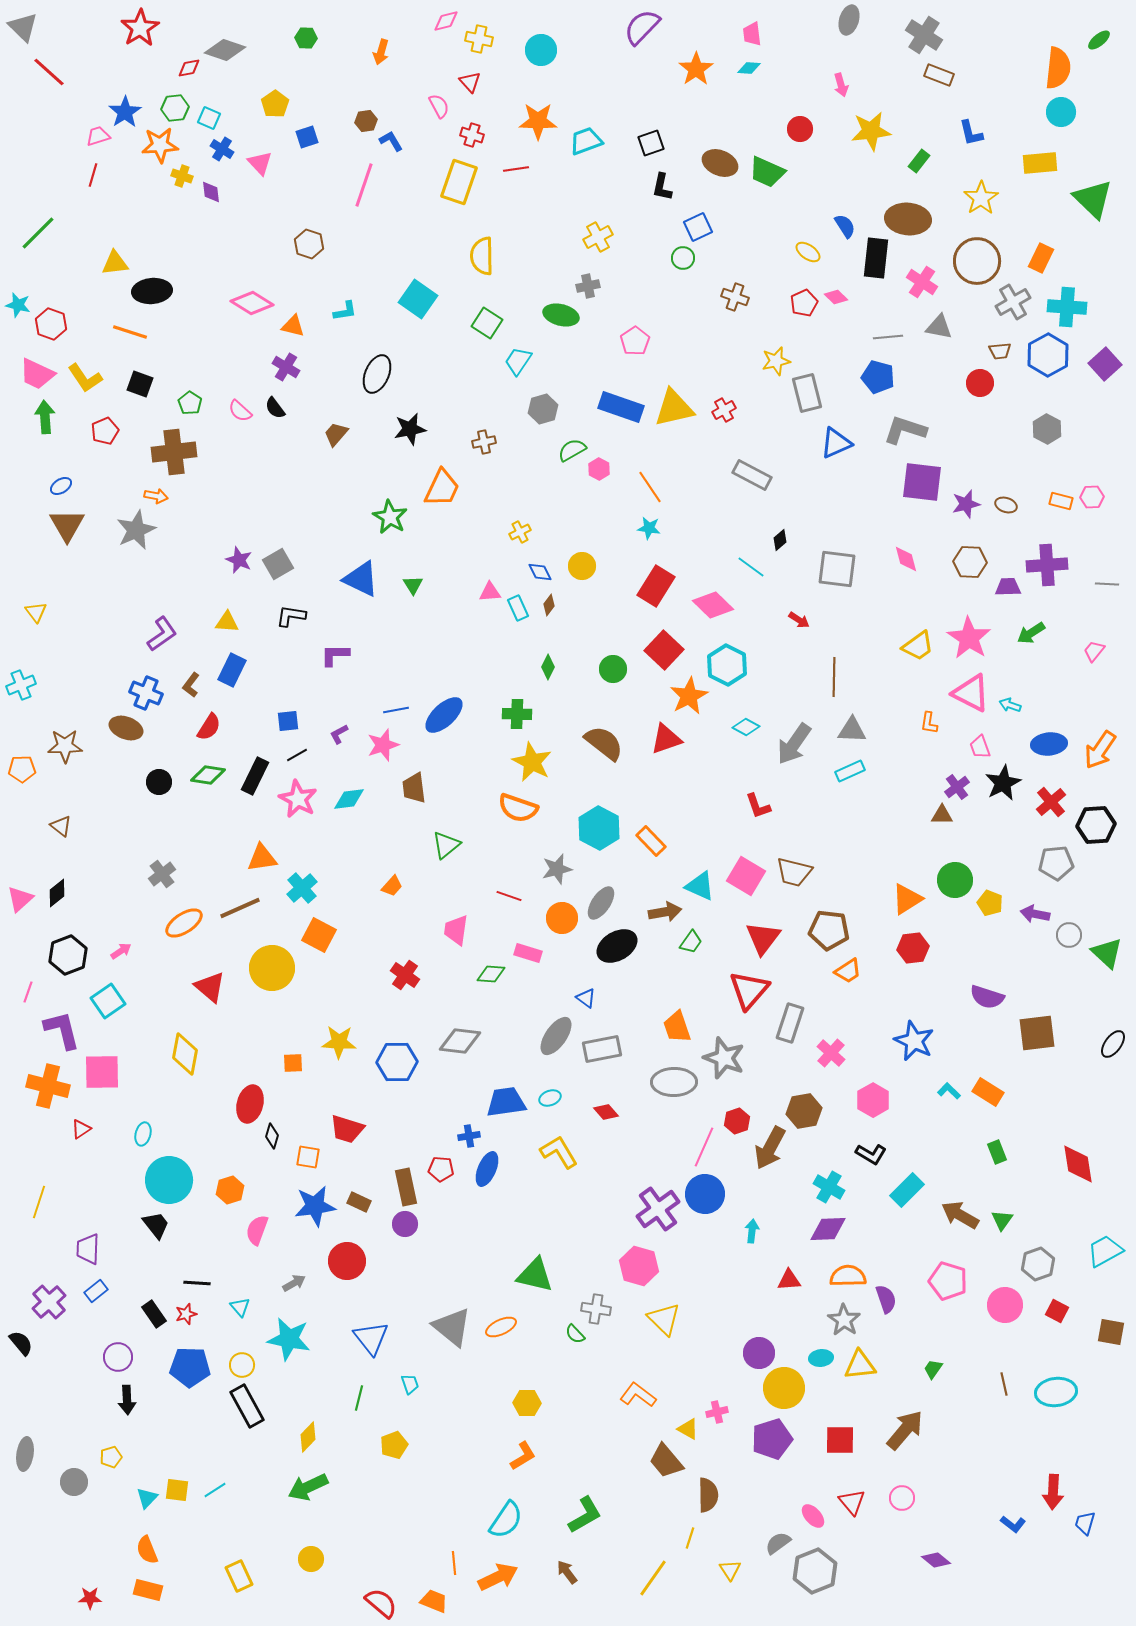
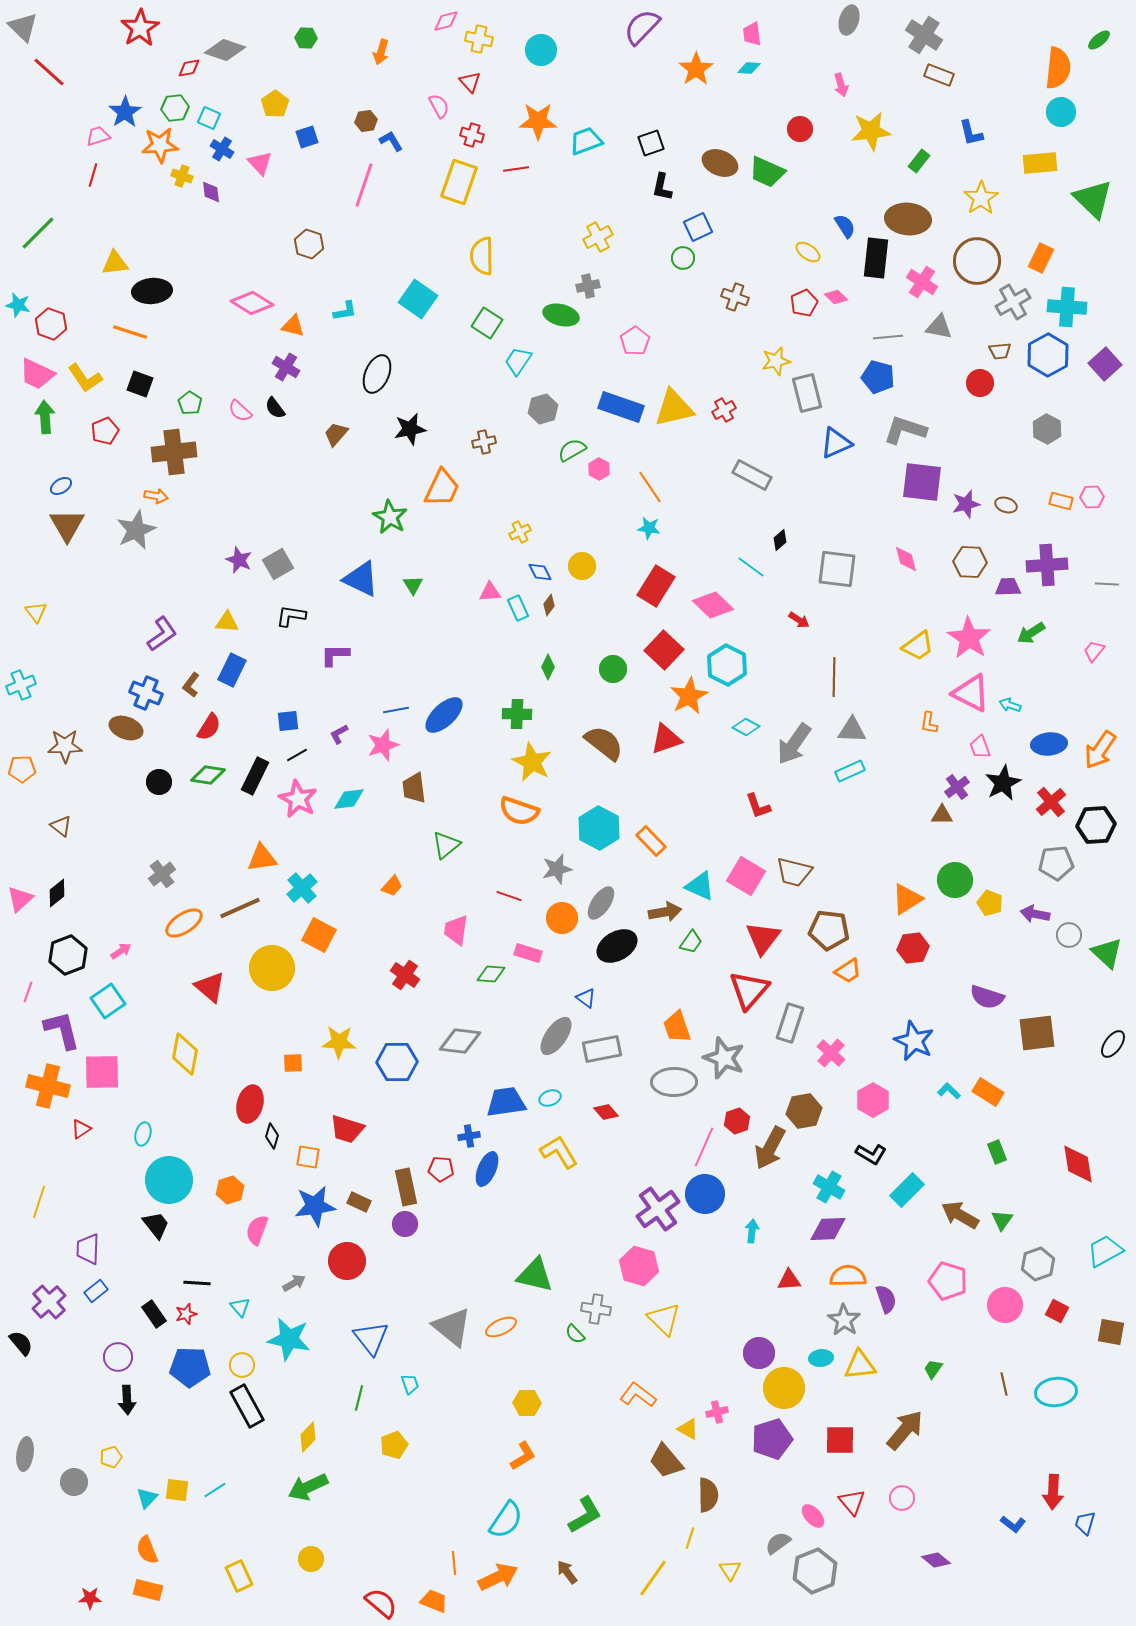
orange semicircle at (518, 808): moved 1 px right, 3 px down
